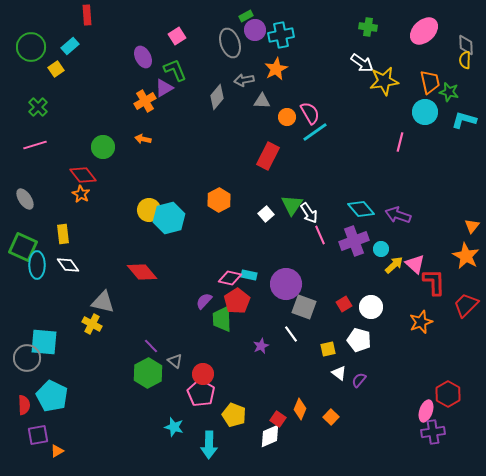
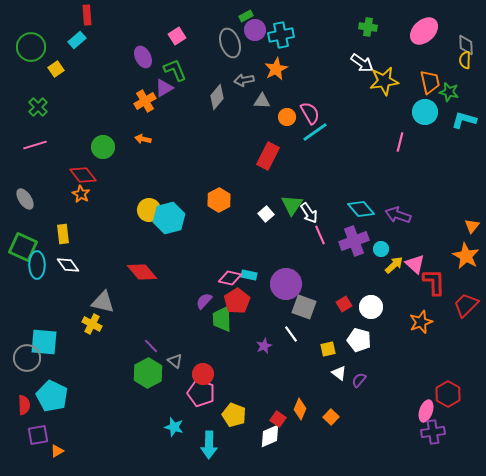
cyan rectangle at (70, 46): moved 7 px right, 6 px up
purple star at (261, 346): moved 3 px right
pink pentagon at (201, 393): rotated 12 degrees counterclockwise
